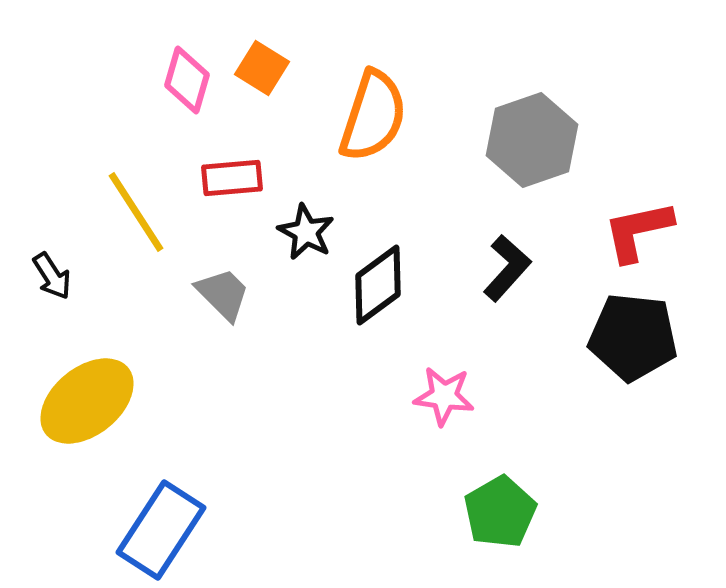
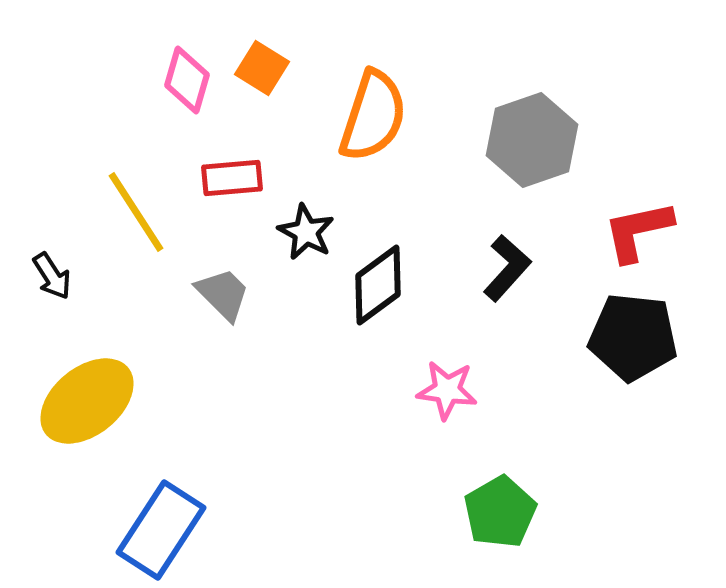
pink star: moved 3 px right, 6 px up
